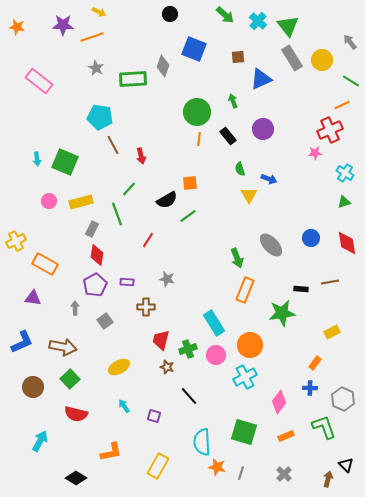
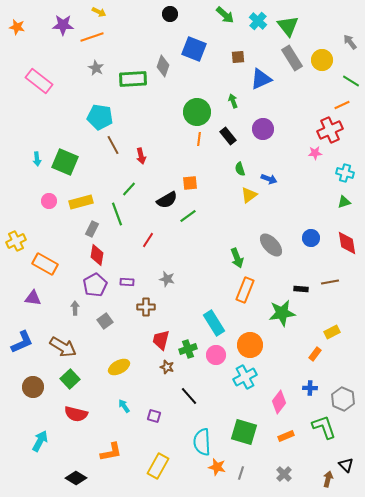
cyan cross at (345, 173): rotated 18 degrees counterclockwise
yellow triangle at (249, 195): rotated 24 degrees clockwise
brown arrow at (63, 347): rotated 20 degrees clockwise
orange rectangle at (315, 363): moved 9 px up
